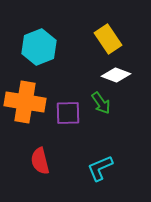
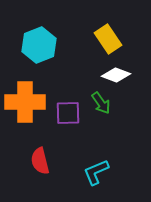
cyan hexagon: moved 2 px up
orange cross: rotated 9 degrees counterclockwise
cyan L-shape: moved 4 px left, 4 px down
